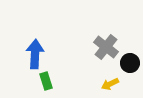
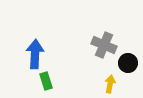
gray cross: moved 2 px left, 2 px up; rotated 15 degrees counterclockwise
black circle: moved 2 px left
yellow arrow: rotated 126 degrees clockwise
